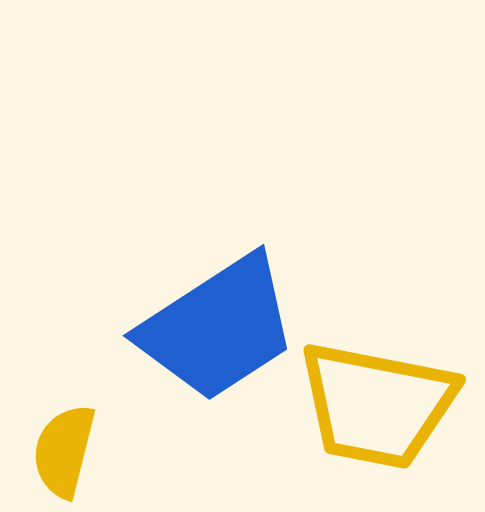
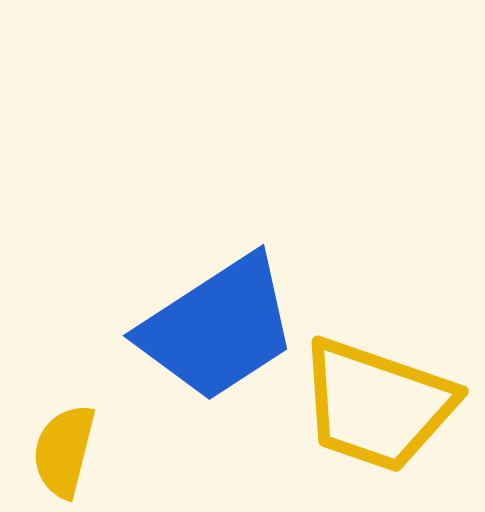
yellow trapezoid: rotated 8 degrees clockwise
